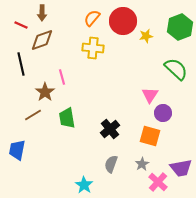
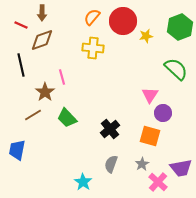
orange semicircle: moved 1 px up
black line: moved 1 px down
green trapezoid: rotated 35 degrees counterclockwise
cyan star: moved 1 px left, 3 px up
